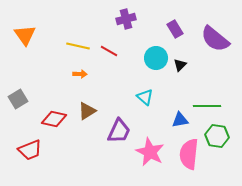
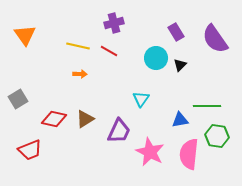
purple cross: moved 12 px left, 4 px down
purple rectangle: moved 1 px right, 3 px down
purple semicircle: rotated 16 degrees clockwise
cyan triangle: moved 4 px left, 2 px down; rotated 24 degrees clockwise
brown triangle: moved 2 px left, 8 px down
